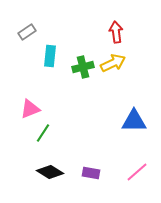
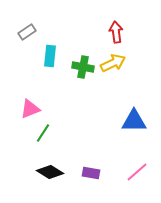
green cross: rotated 25 degrees clockwise
